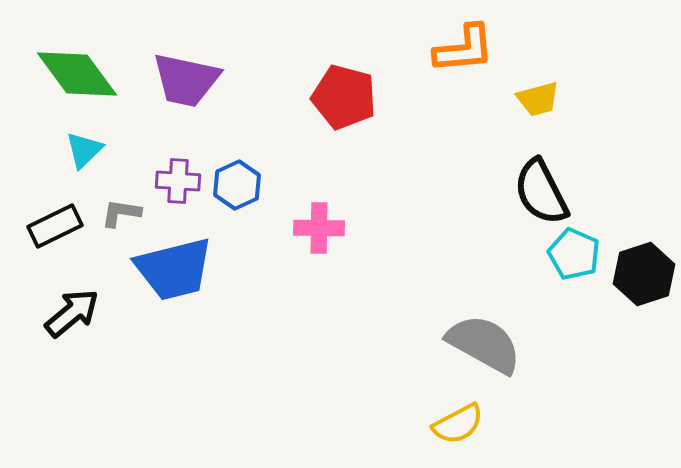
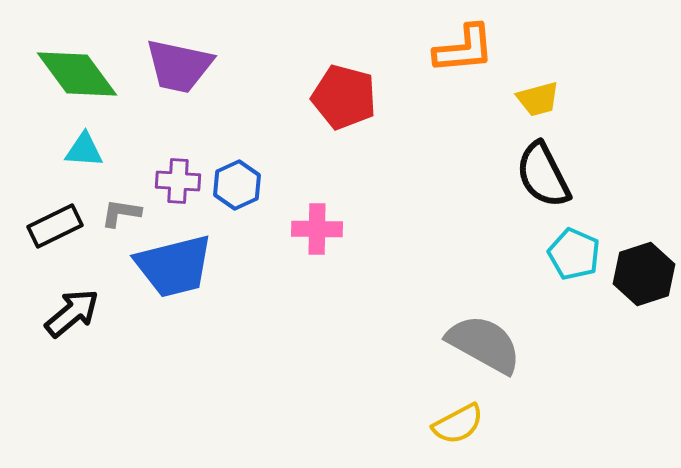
purple trapezoid: moved 7 px left, 14 px up
cyan triangle: rotated 48 degrees clockwise
black semicircle: moved 2 px right, 17 px up
pink cross: moved 2 px left, 1 px down
blue trapezoid: moved 3 px up
